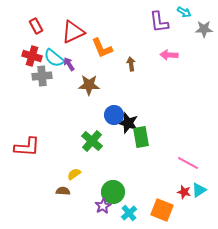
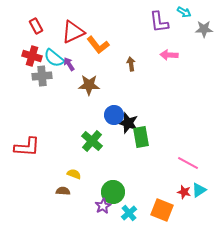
orange L-shape: moved 4 px left, 3 px up; rotated 15 degrees counterclockwise
yellow semicircle: rotated 56 degrees clockwise
